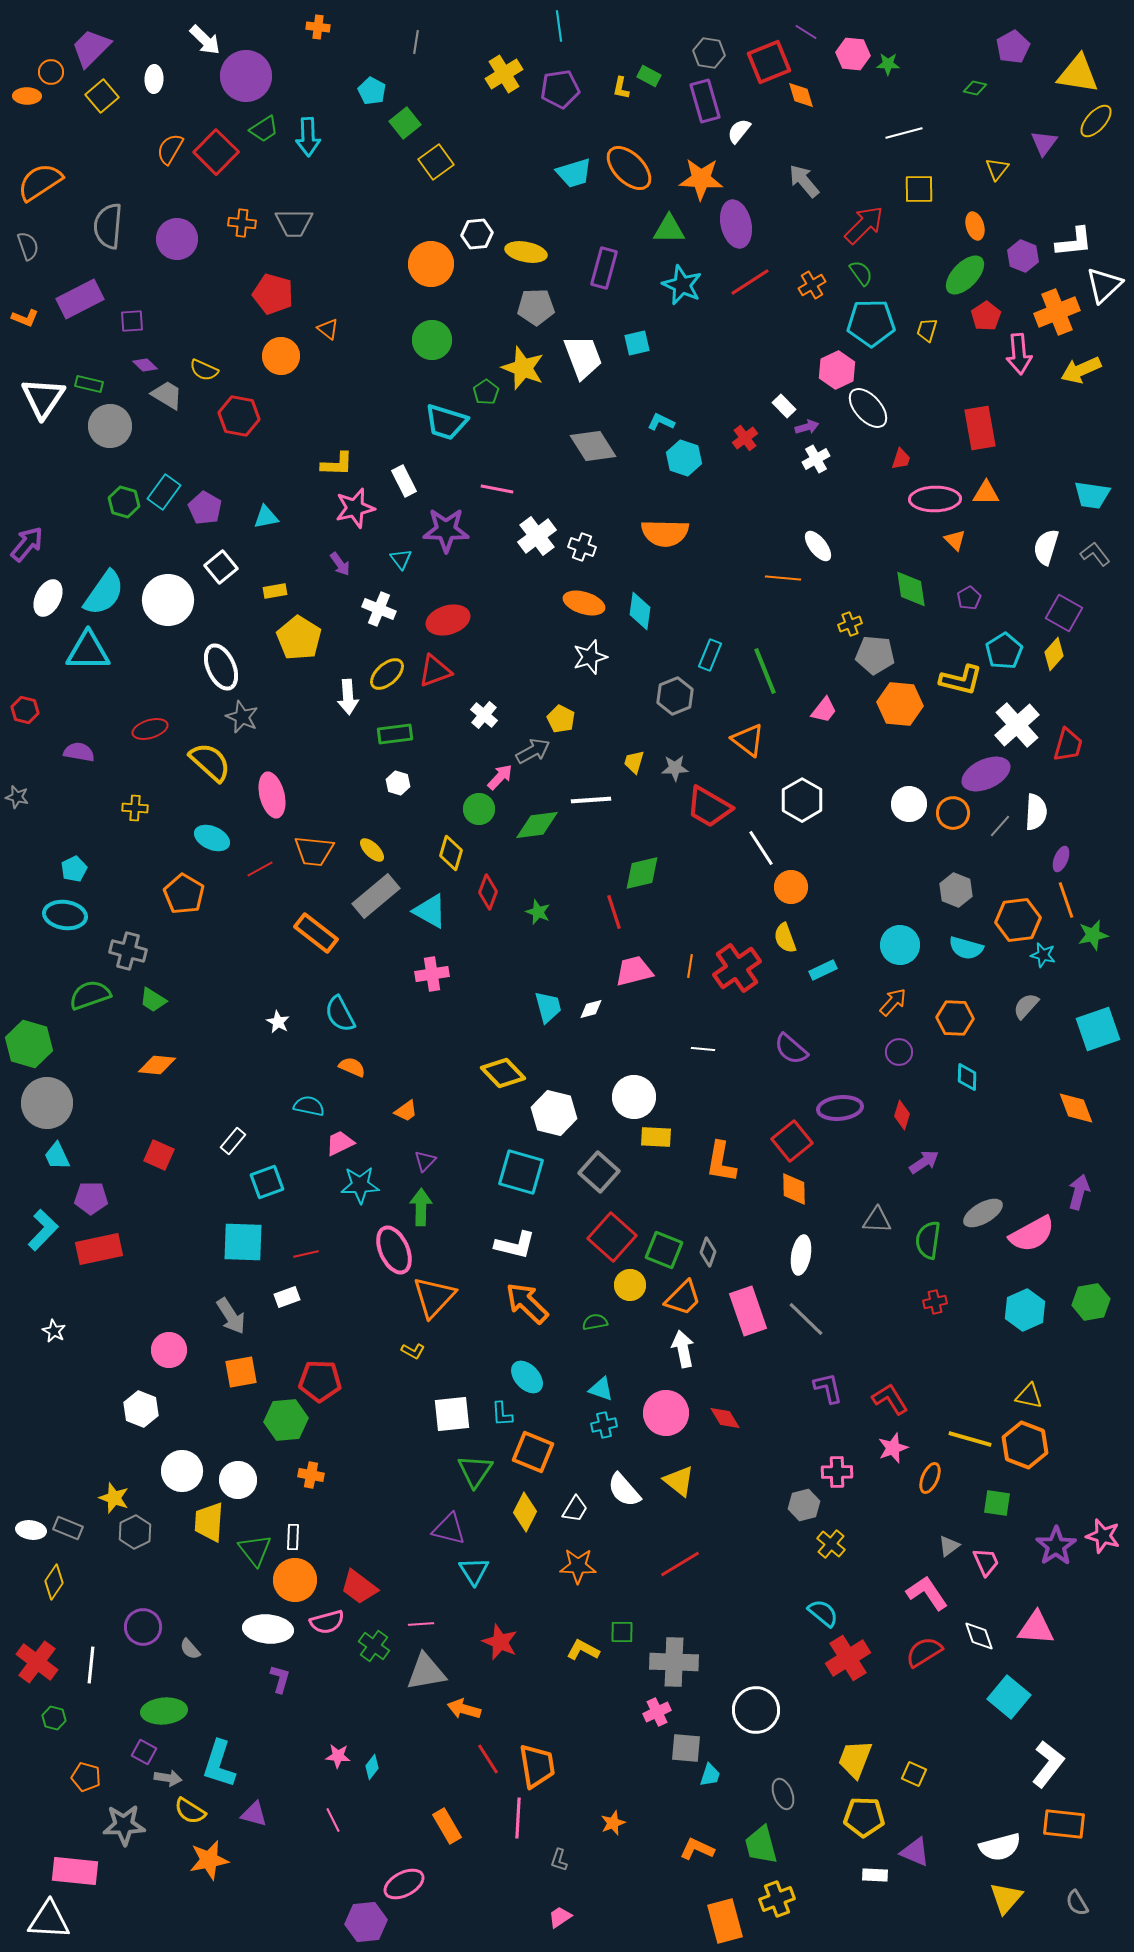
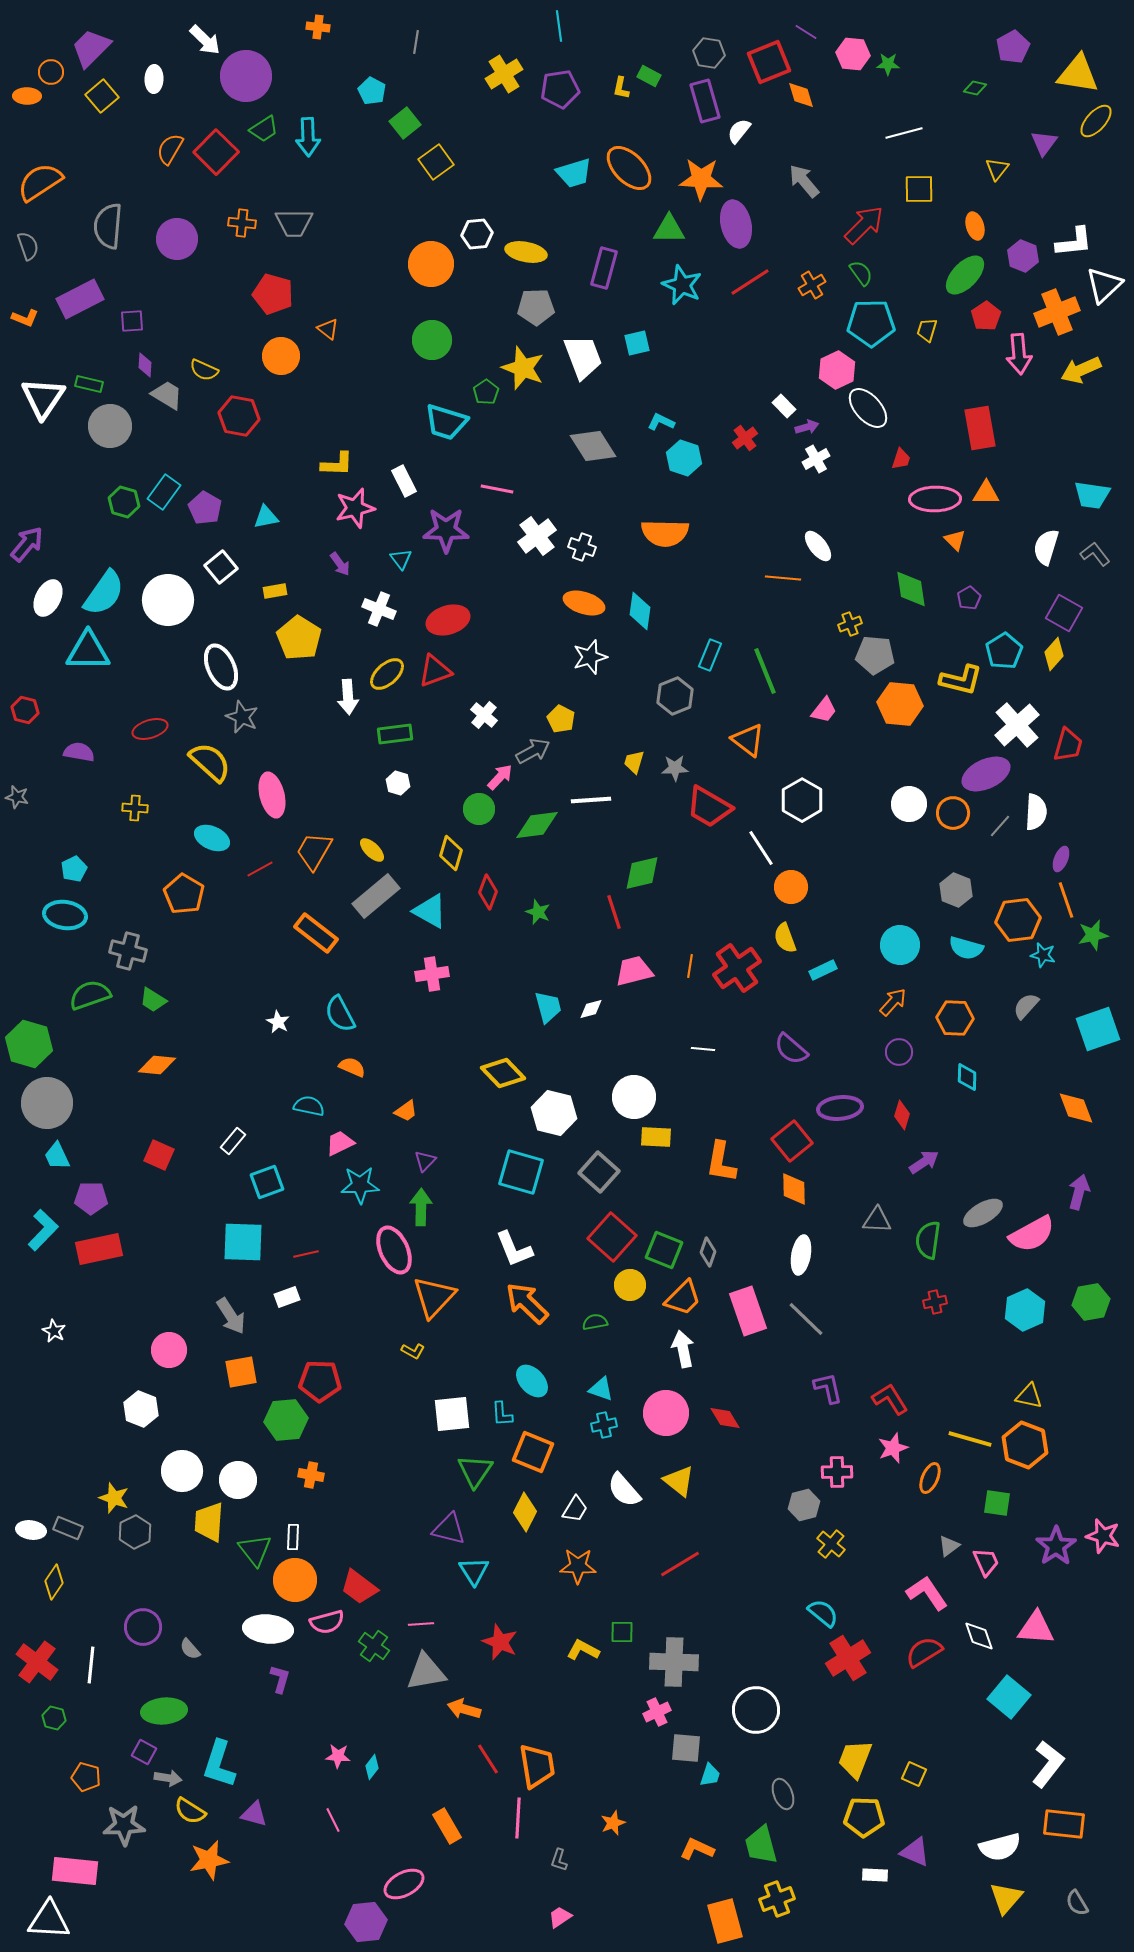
purple diamond at (145, 365): rotated 50 degrees clockwise
orange trapezoid at (314, 851): rotated 114 degrees clockwise
white L-shape at (515, 1245): moved 1 px left, 4 px down; rotated 54 degrees clockwise
cyan ellipse at (527, 1377): moved 5 px right, 4 px down
